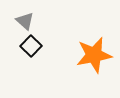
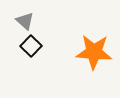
orange star: moved 3 px up; rotated 15 degrees clockwise
